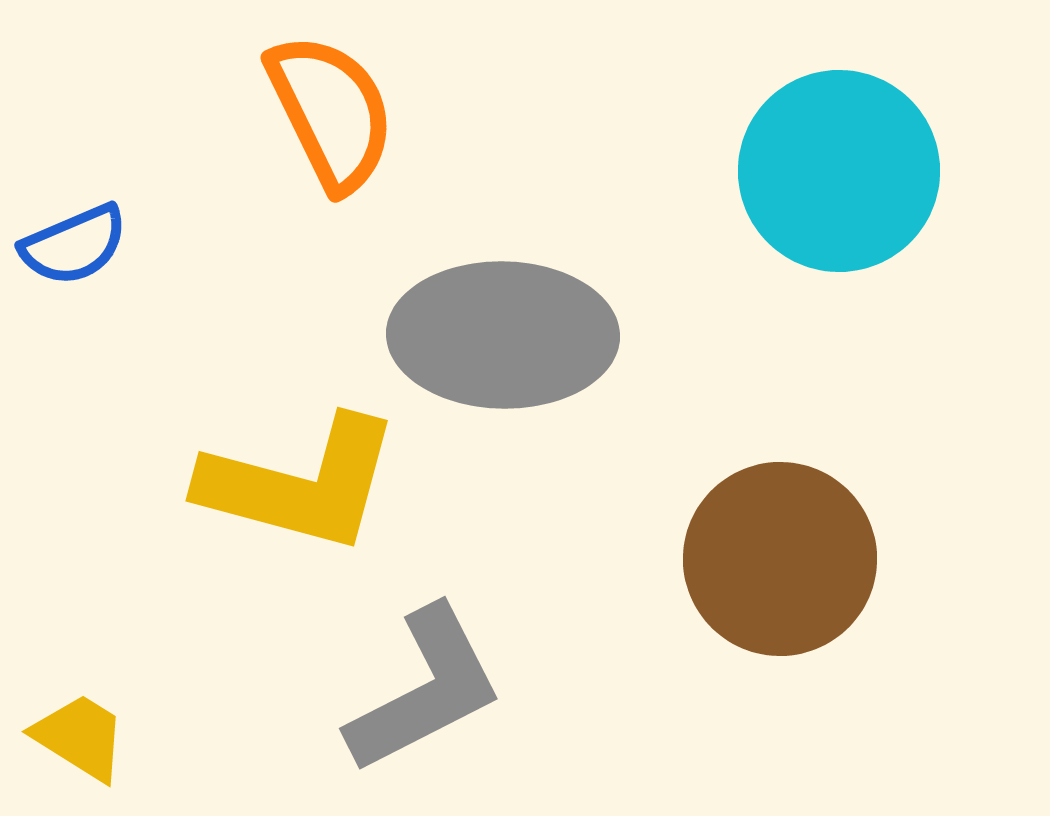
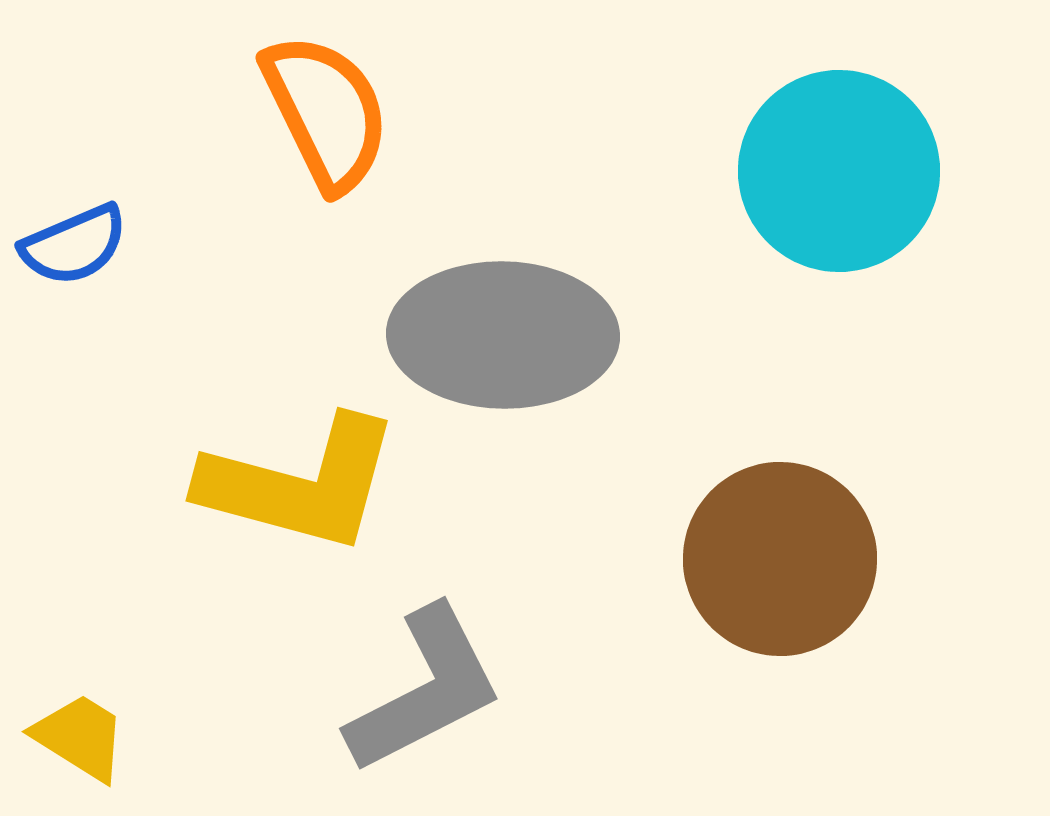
orange semicircle: moved 5 px left
